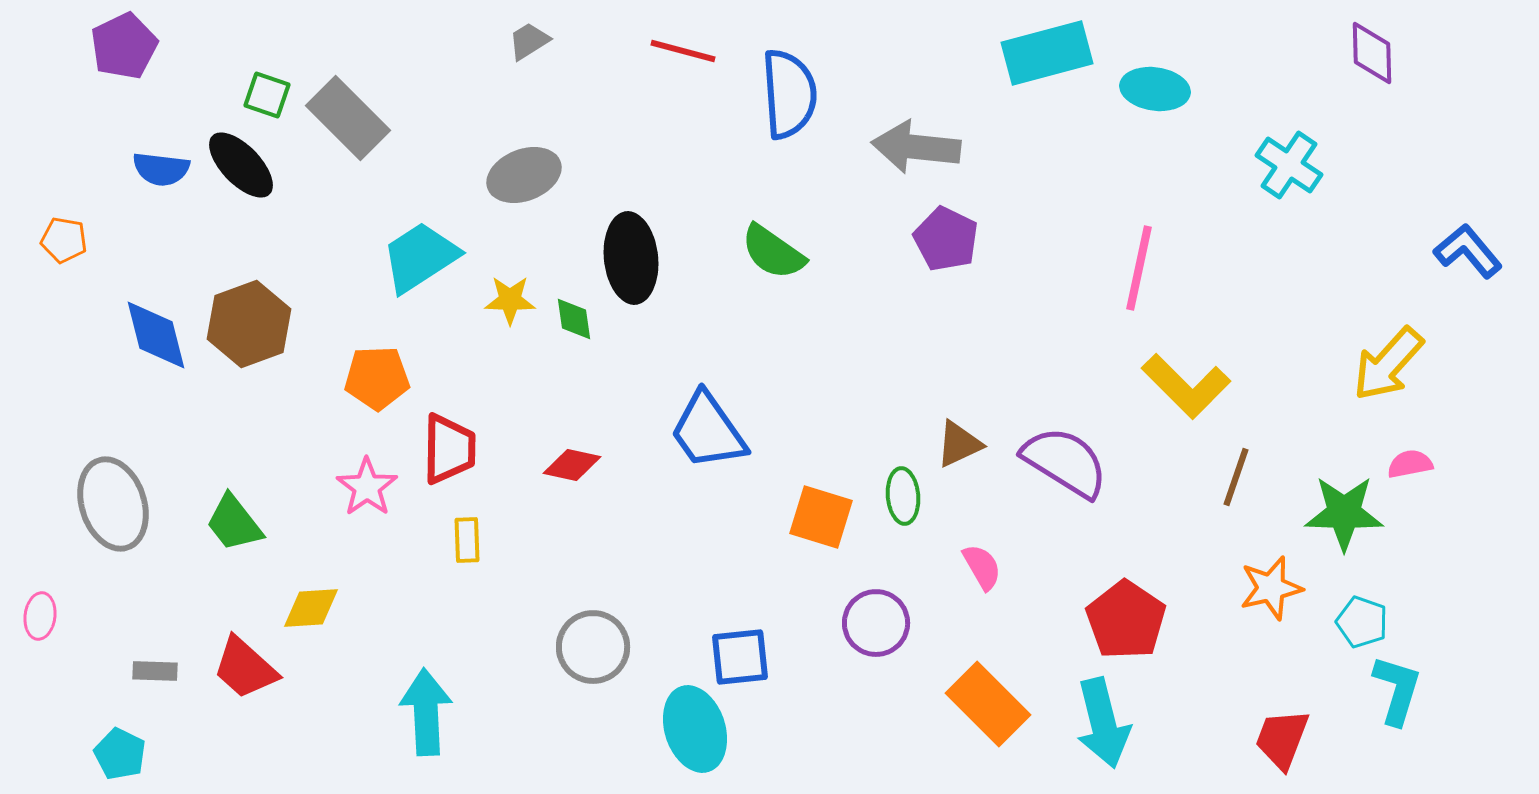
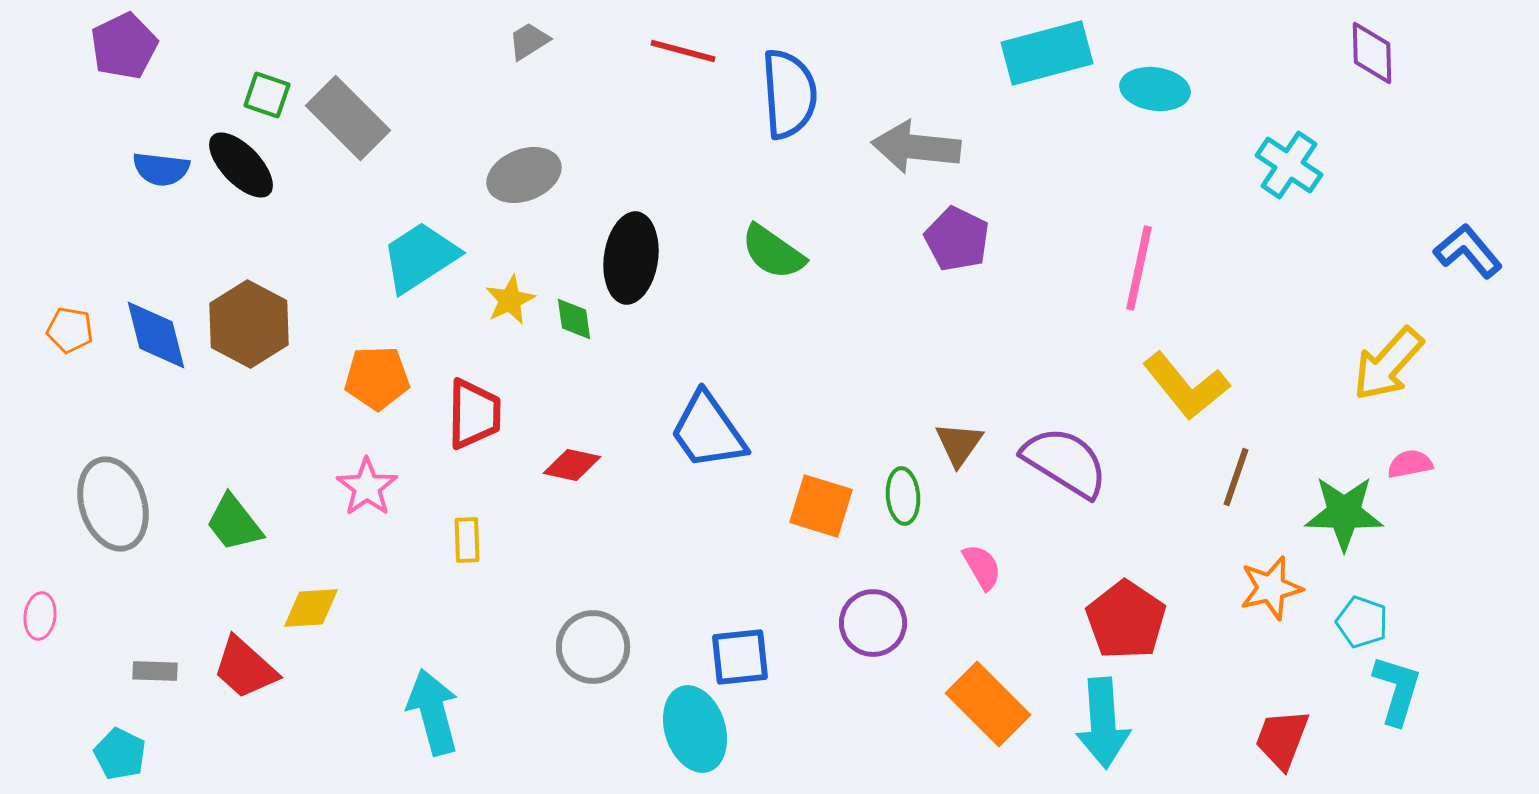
purple pentagon at (946, 239): moved 11 px right
orange pentagon at (64, 240): moved 6 px right, 90 px down
black ellipse at (631, 258): rotated 14 degrees clockwise
yellow star at (510, 300): rotated 27 degrees counterclockwise
brown hexagon at (249, 324): rotated 12 degrees counterclockwise
yellow L-shape at (1186, 386): rotated 6 degrees clockwise
brown triangle at (959, 444): rotated 30 degrees counterclockwise
red trapezoid at (449, 449): moved 25 px right, 35 px up
orange square at (821, 517): moved 11 px up
purple circle at (876, 623): moved 3 px left
cyan arrow at (426, 712): moved 7 px right; rotated 12 degrees counterclockwise
cyan arrow at (1103, 723): rotated 10 degrees clockwise
